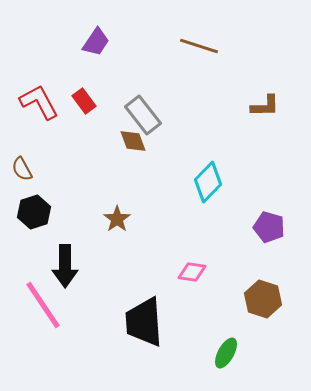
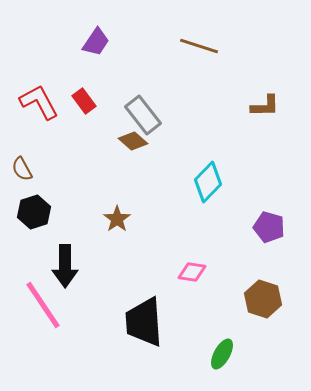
brown diamond: rotated 28 degrees counterclockwise
green ellipse: moved 4 px left, 1 px down
